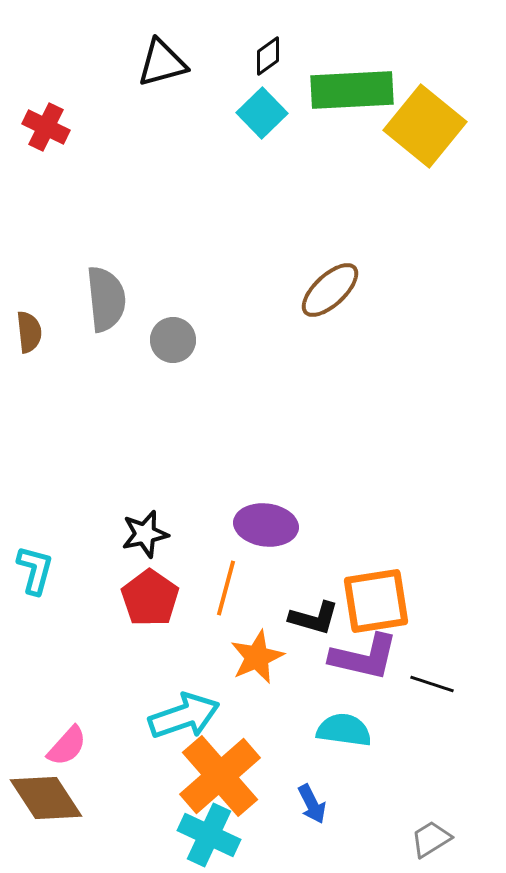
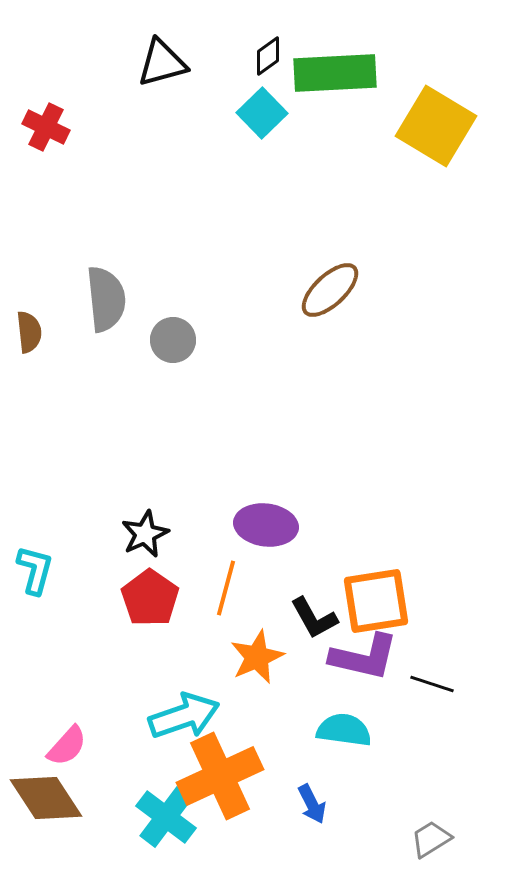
green rectangle: moved 17 px left, 17 px up
yellow square: moved 11 px right; rotated 8 degrees counterclockwise
black star: rotated 12 degrees counterclockwise
black L-shape: rotated 45 degrees clockwise
orange cross: rotated 16 degrees clockwise
cyan cross: moved 43 px left, 18 px up; rotated 12 degrees clockwise
